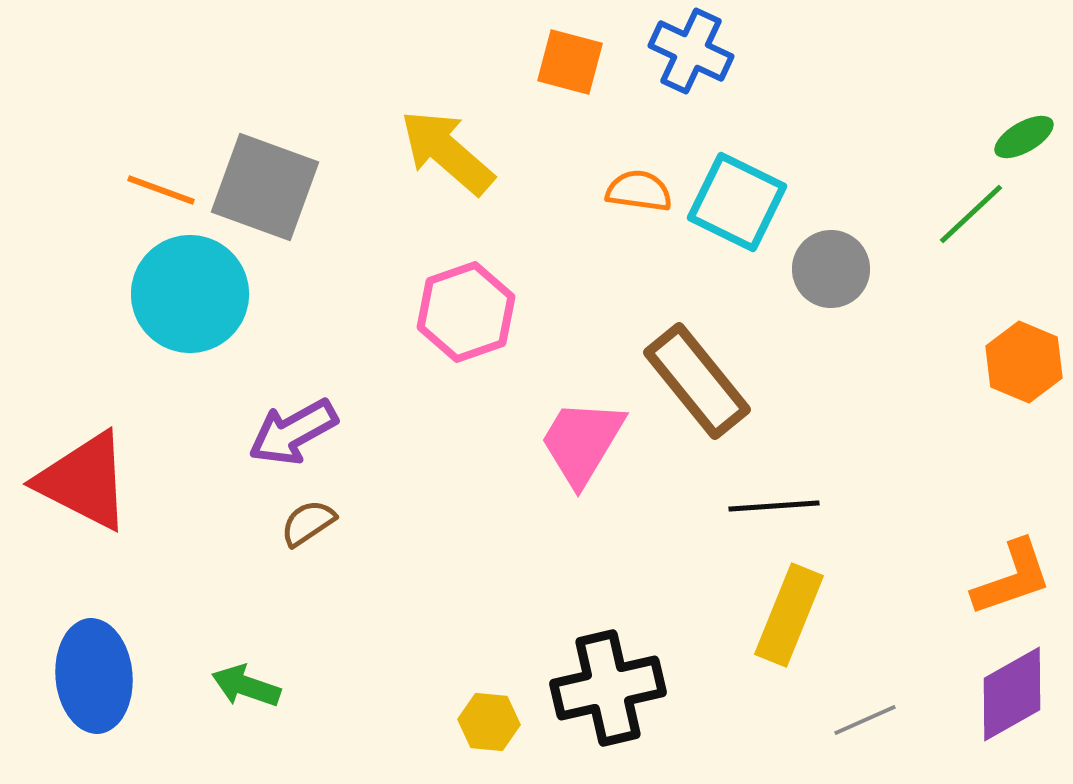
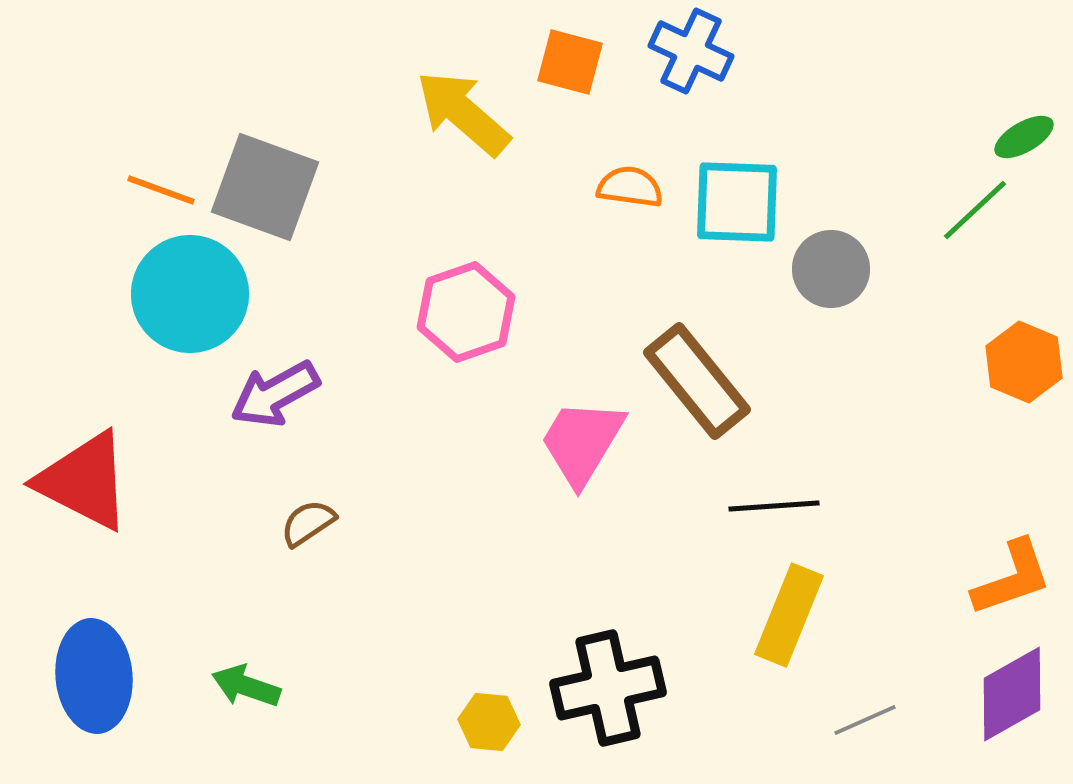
yellow arrow: moved 16 px right, 39 px up
orange semicircle: moved 9 px left, 4 px up
cyan square: rotated 24 degrees counterclockwise
green line: moved 4 px right, 4 px up
purple arrow: moved 18 px left, 38 px up
